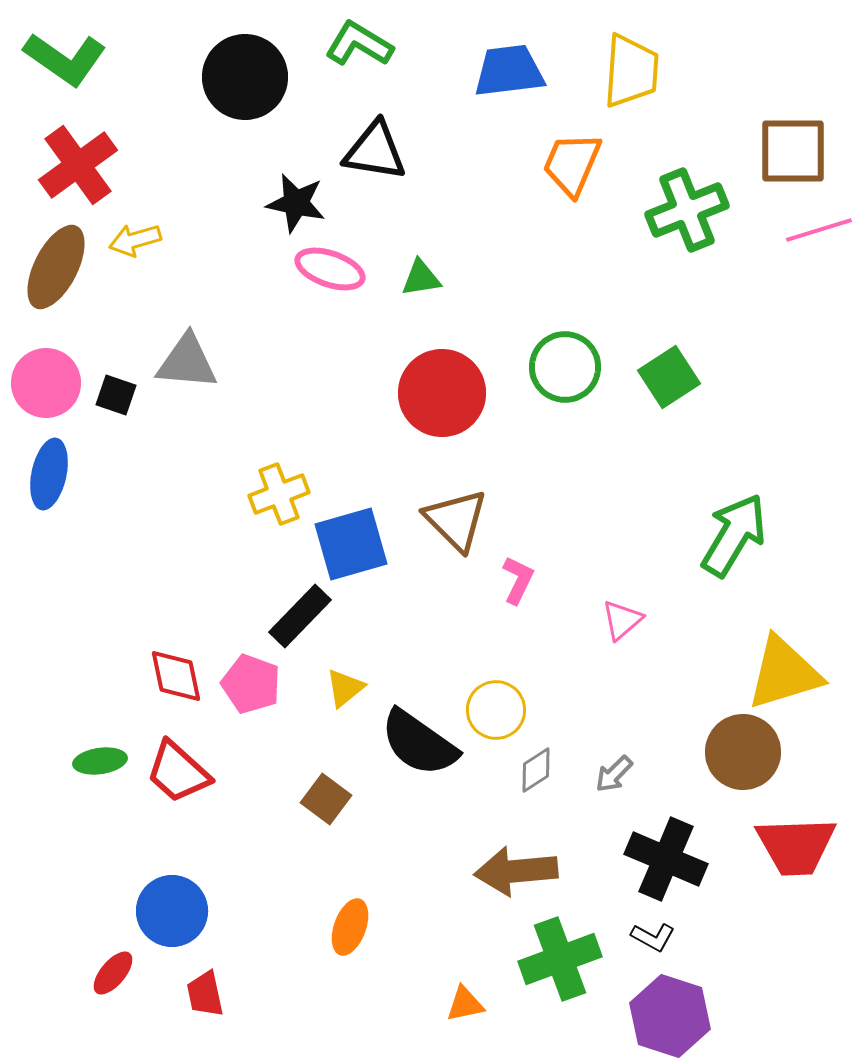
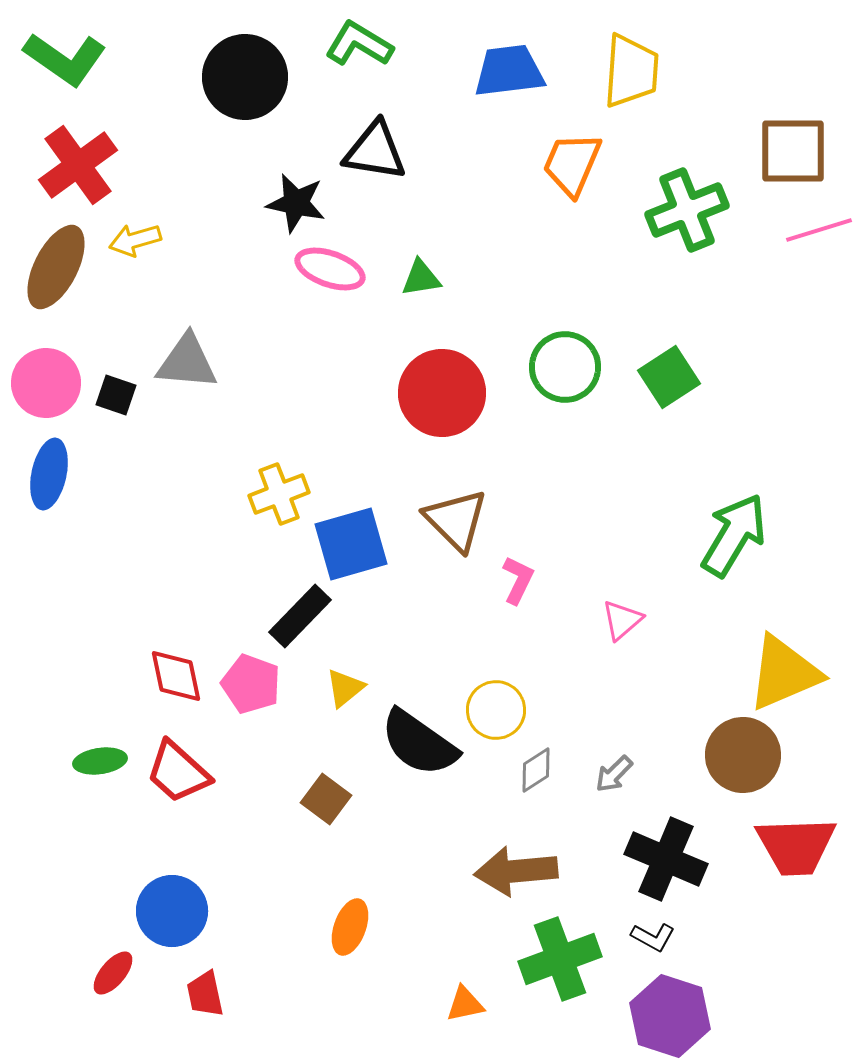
yellow triangle at (784, 673): rotated 6 degrees counterclockwise
brown circle at (743, 752): moved 3 px down
